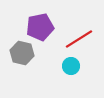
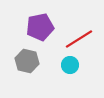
gray hexagon: moved 5 px right, 8 px down
cyan circle: moved 1 px left, 1 px up
